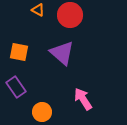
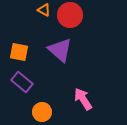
orange triangle: moved 6 px right
purple triangle: moved 2 px left, 3 px up
purple rectangle: moved 6 px right, 5 px up; rotated 15 degrees counterclockwise
